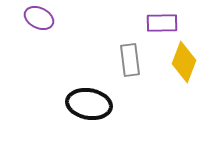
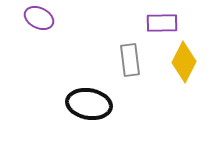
yellow diamond: rotated 6 degrees clockwise
